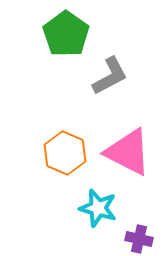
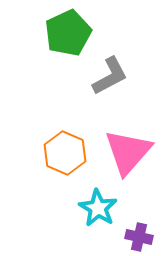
green pentagon: moved 2 px right, 1 px up; rotated 12 degrees clockwise
pink triangle: rotated 44 degrees clockwise
cyan star: rotated 15 degrees clockwise
purple cross: moved 2 px up
